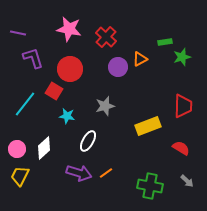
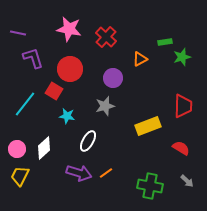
purple circle: moved 5 px left, 11 px down
